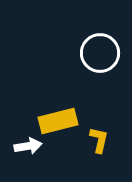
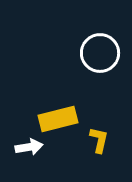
yellow rectangle: moved 2 px up
white arrow: moved 1 px right, 1 px down
